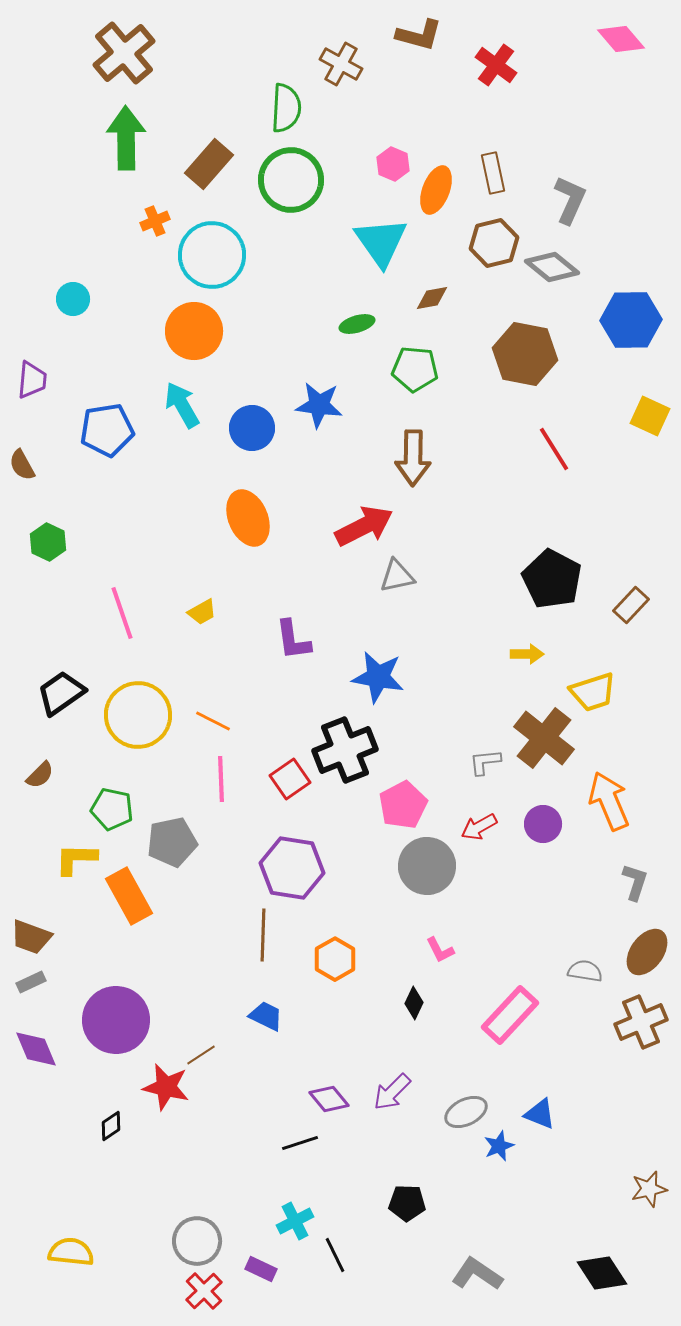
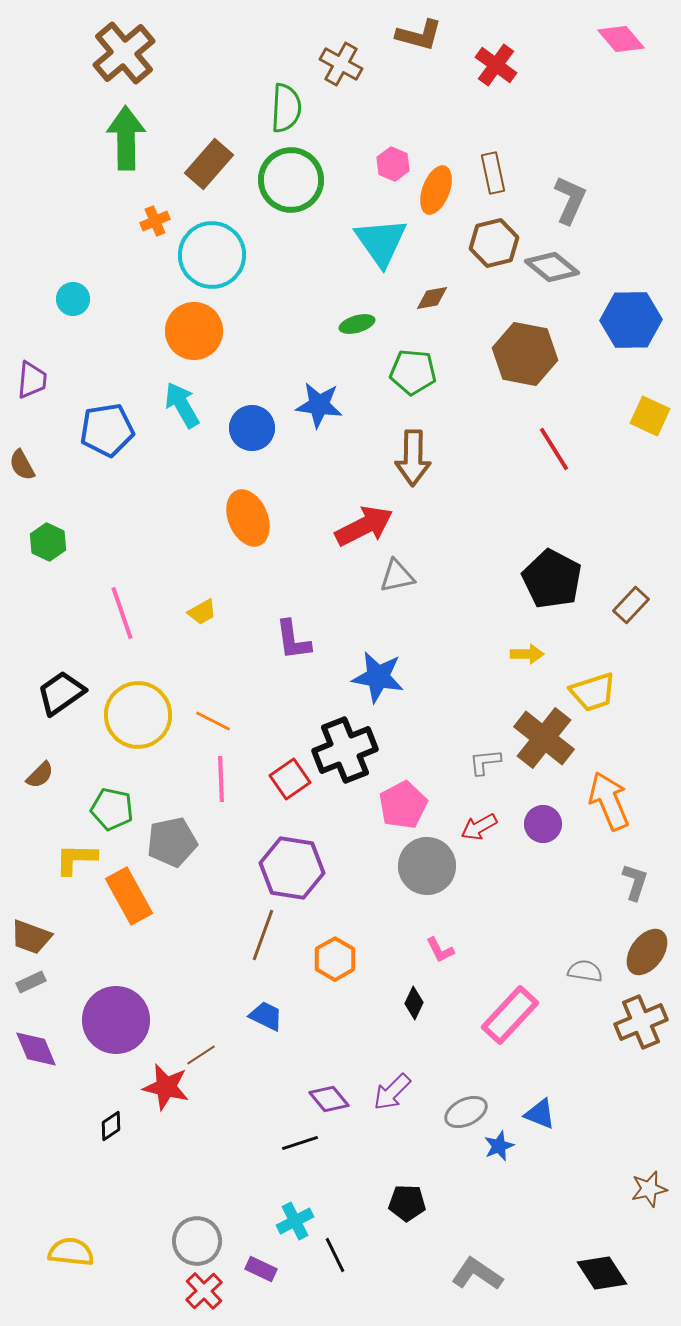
green pentagon at (415, 369): moved 2 px left, 3 px down
brown line at (263, 935): rotated 18 degrees clockwise
